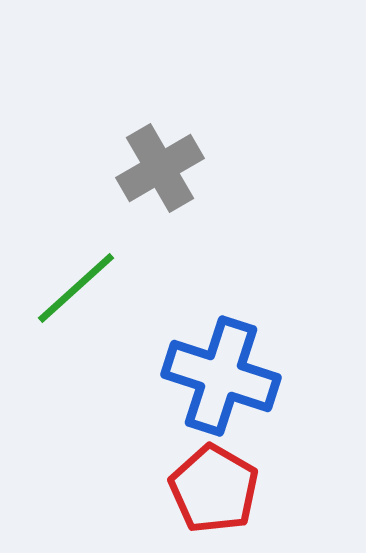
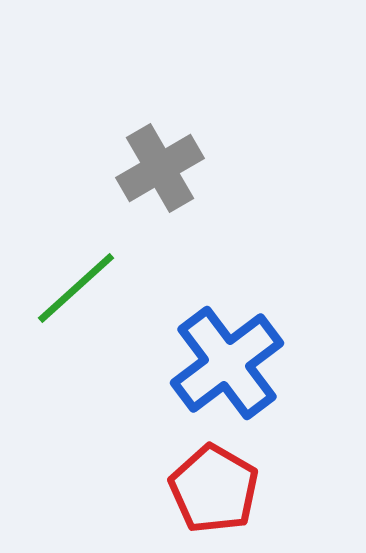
blue cross: moved 6 px right, 13 px up; rotated 35 degrees clockwise
